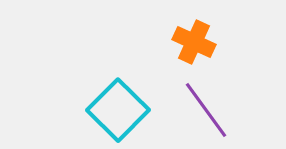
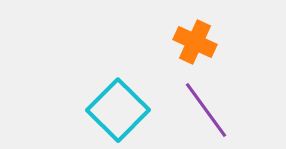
orange cross: moved 1 px right
